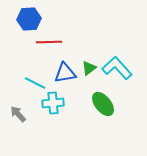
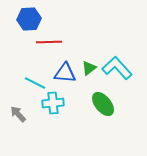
blue triangle: rotated 15 degrees clockwise
